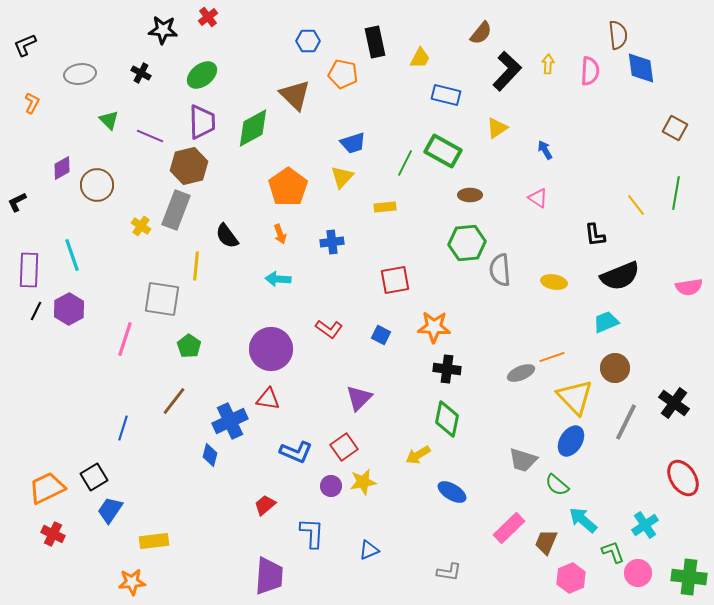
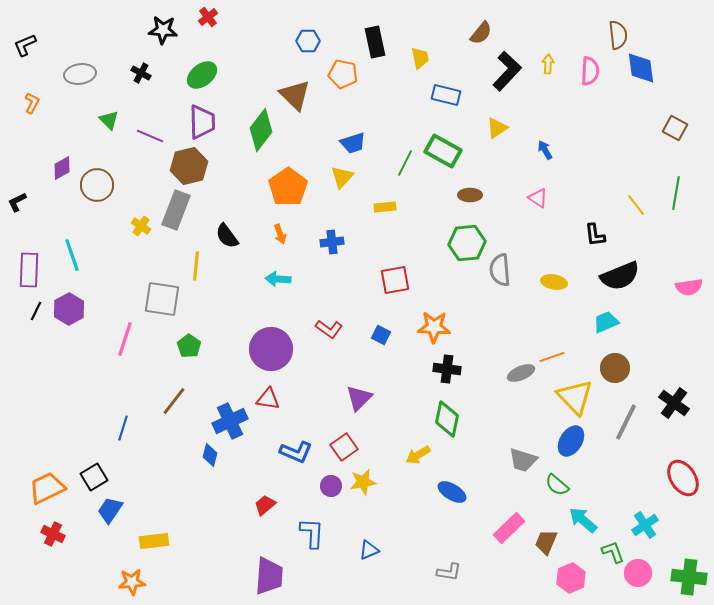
yellow trapezoid at (420, 58): rotated 40 degrees counterclockwise
green diamond at (253, 128): moved 8 px right, 2 px down; rotated 24 degrees counterclockwise
